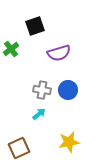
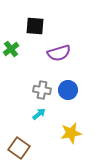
black square: rotated 24 degrees clockwise
yellow star: moved 2 px right, 9 px up
brown square: rotated 30 degrees counterclockwise
